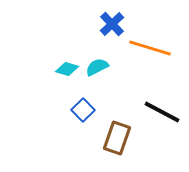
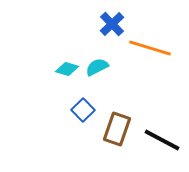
black line: moved 28 px down
brown rectangle: moved 9 px up
